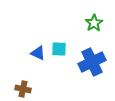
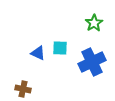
cyan square: moved 1 px right, 1 px up
